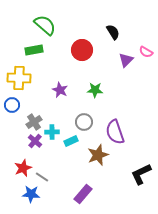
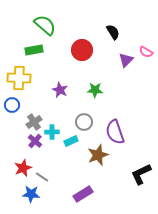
purple rectangle: rotated 18 degrees clockwise
